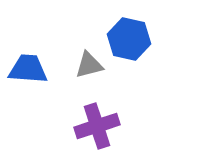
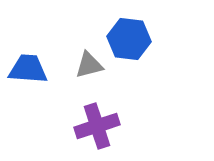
blue hexagon: rotated 6 degrees counterclockwise
